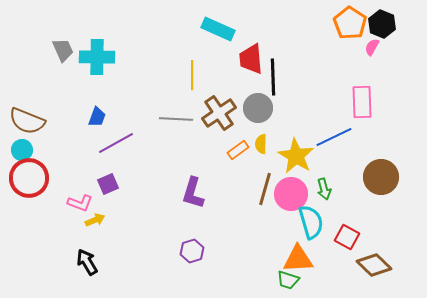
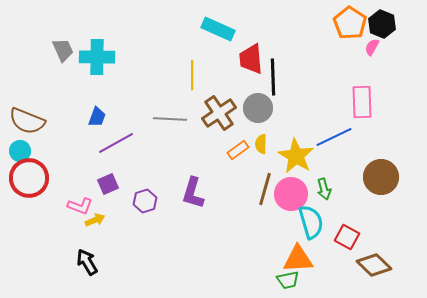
gray line: moved 6 px left
cyan circle: moved 2 px left, 1 px down
pink L-shape: moved 3 px down
purple hexagon: moved 47 px left, 50 px up
green trapezoid: rotated 30 degrees counterclockwise
